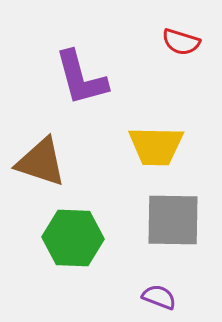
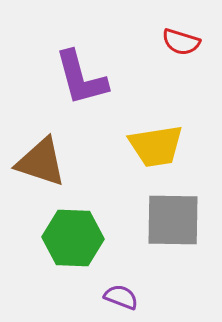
yellow trapezoid: rotated 10 degrees counterclockwise
purple semicircle: moved 38 px left
